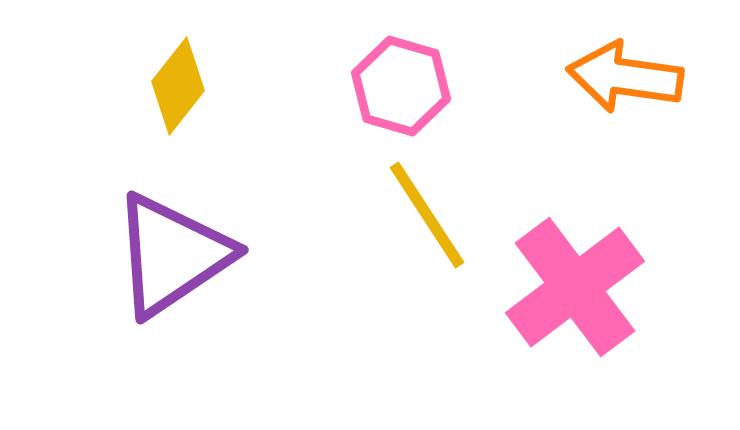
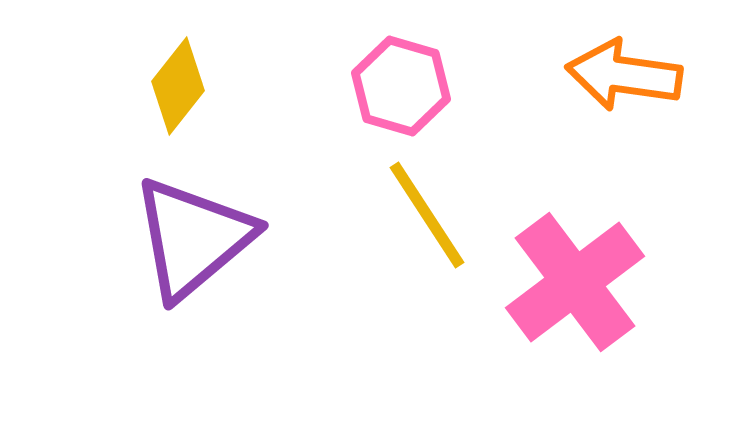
orange arrow: moved 1 px left, 2 px up
purple triangle: moved 21 px right, 17 px up; rotated 6 degrees counterclockwise
pink cross: moved 5 px up
